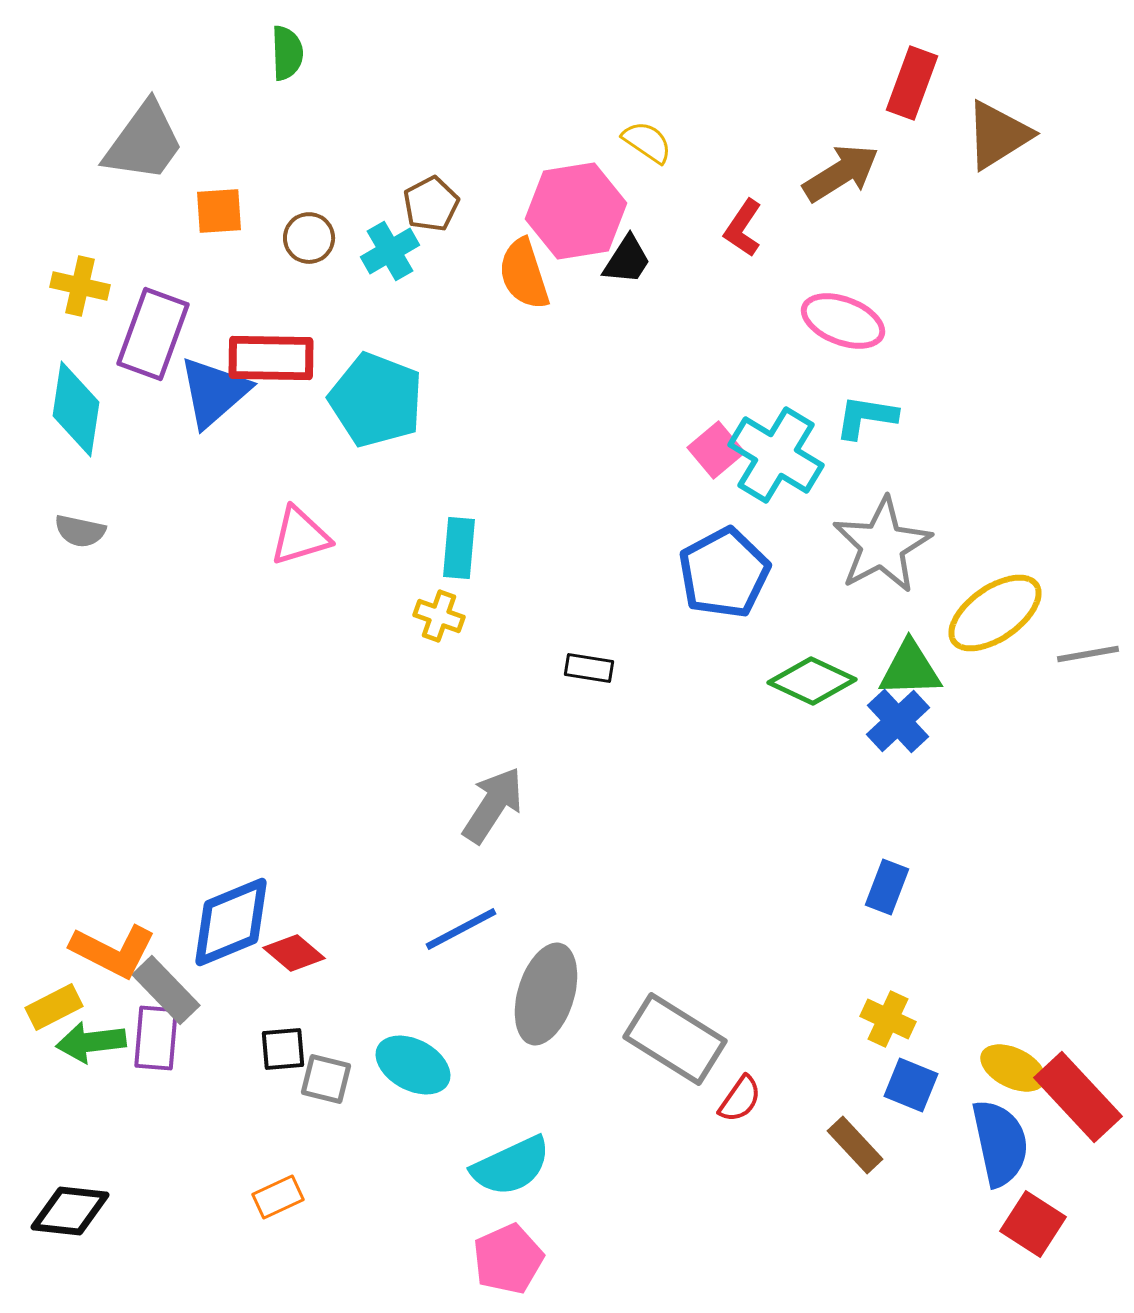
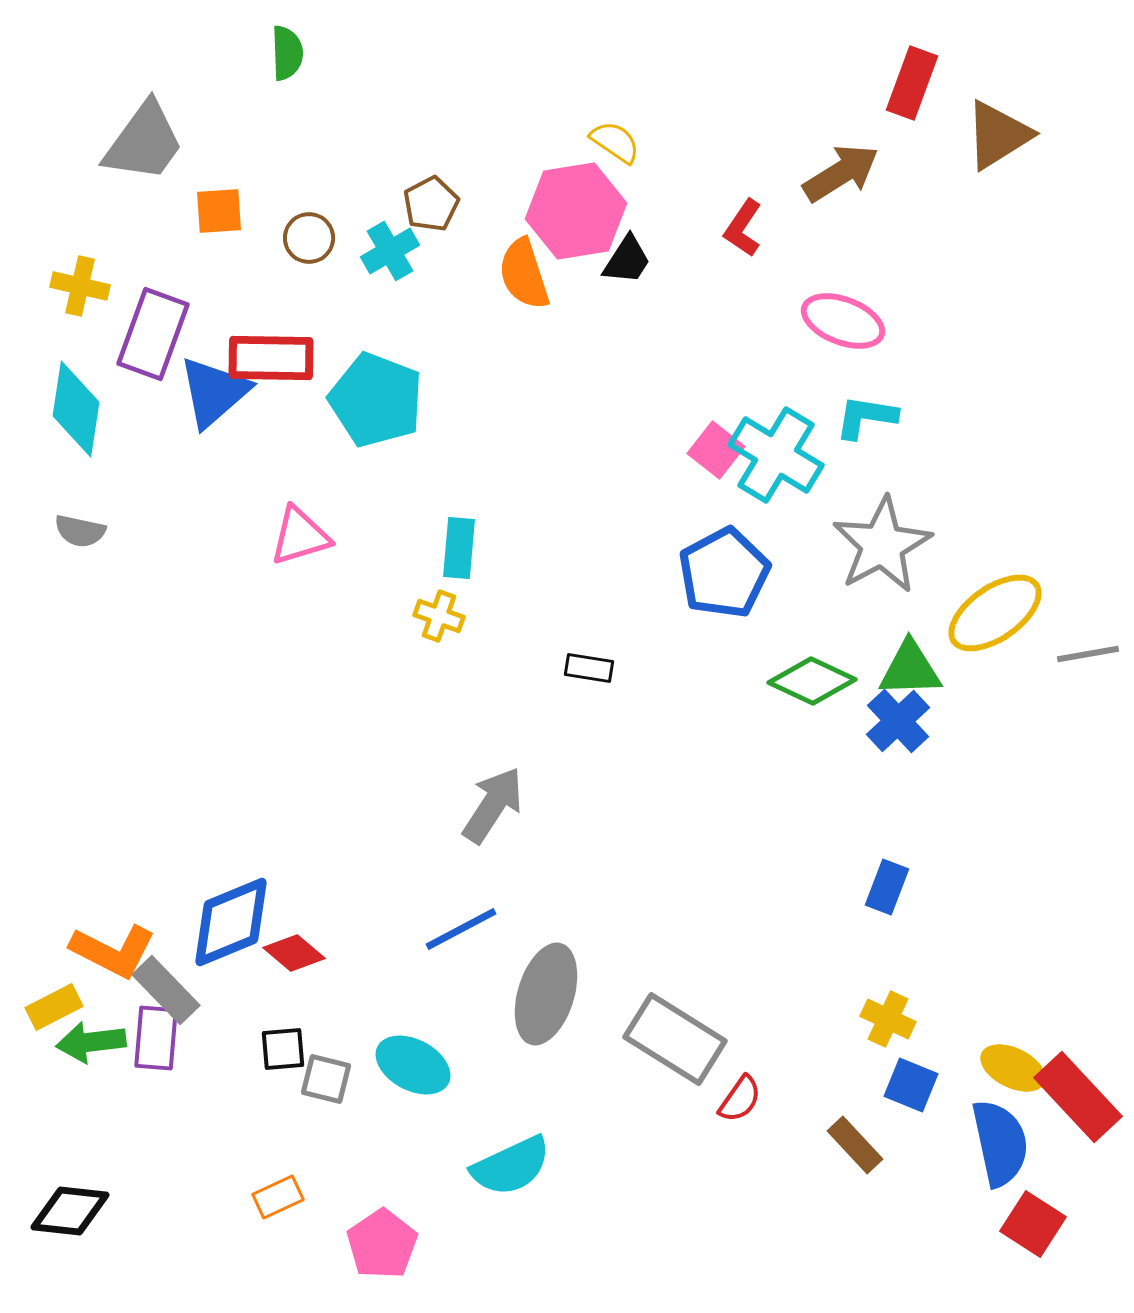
yellow semicircle at (647, 142): moved 32 px left
pink square at (716, 450): rotated 12 degrees counterclockwise
pink pentagon at (508, 1259): moved 126 px left, 15 px up; rotated 10 degrees counterclockwise
